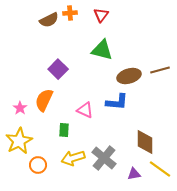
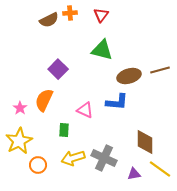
gray cross: rotated 15 degrees counterclockwise
